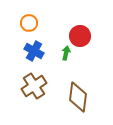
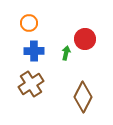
red circle: moved 5 px right, 3 px down
blue cross: rotated 30 degrees counterclockwise
brown cross: moved 3 px left, 2 px up
brown diamond: moved 5 px right; rotated 20 degrees clockwise
